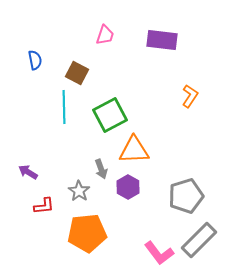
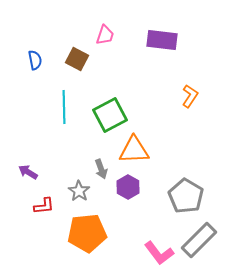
brown square: moved 14 px up
gray pentagon: rotated 24 degrees counterclockwise
